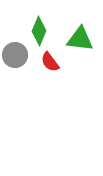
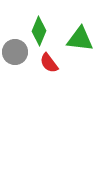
gray circle: moved 3 px up
red semicircle: moved 1 px left, 1 px down
